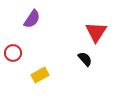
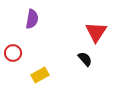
purple semicircle: rotated 24 degrees counterclockwise
